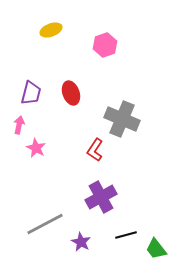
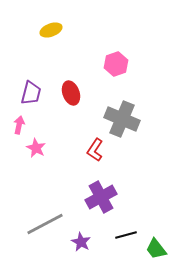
pink hexagon: moved 11 px right, 19 px down
